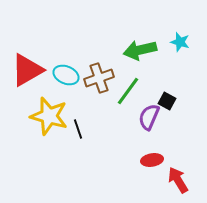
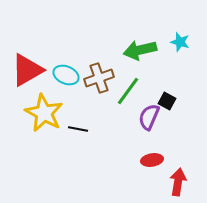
yellow star: moved 5 px left, 3 px up; rotated 12 degrees clockwise
black line: rotated 60 degrees counterclockwise
red arrow: moved 2 px down; rotated 40 degrees clockwise
